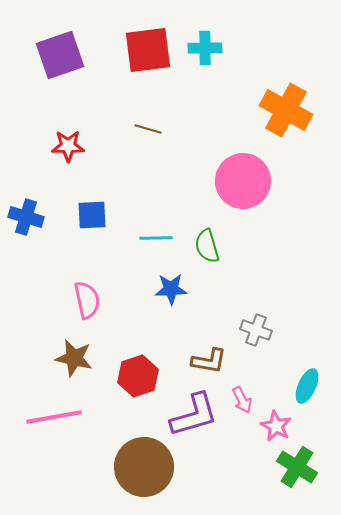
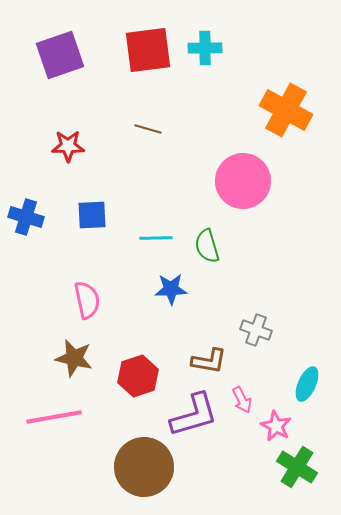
cyan ellipse: moved 2 px up
